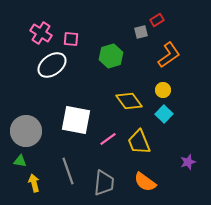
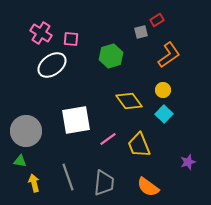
white square: rotated 20 degrees counterclockwise
yellow trapezoid: moved 3 px down
gray line: moved 6 px down
orange semicircle: moved 3 px right, 5 px down
